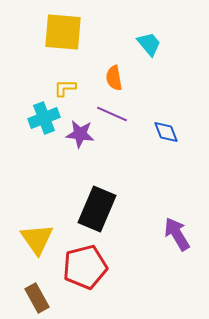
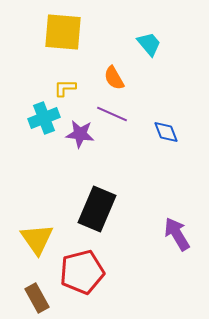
orange semicircle: rotated 20 degrees counterclockwise
red pentagon: moved 3 px left, 5 px down
